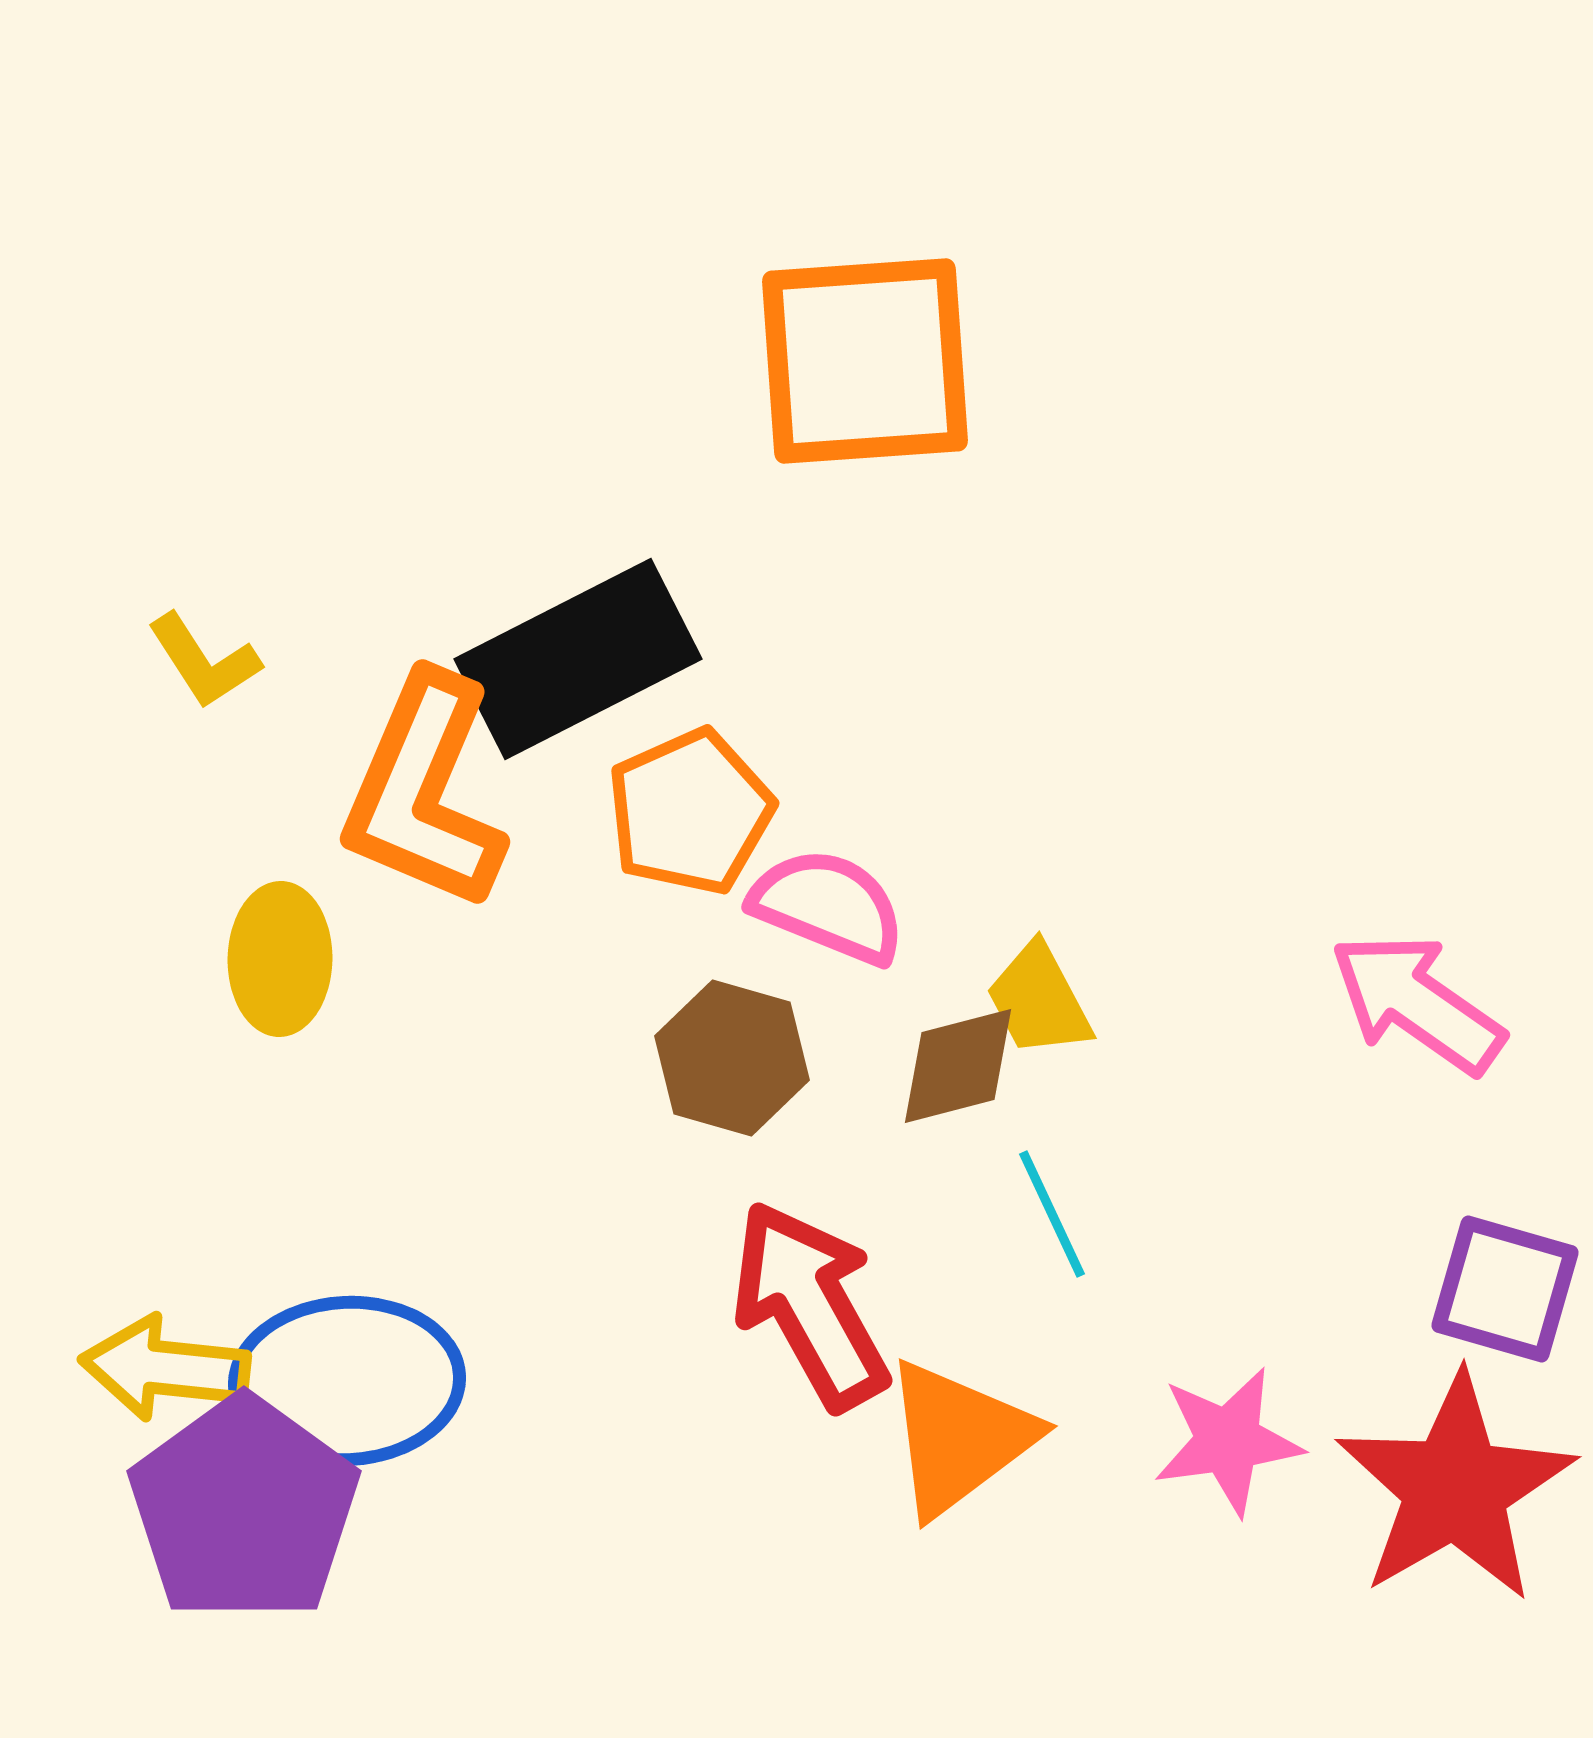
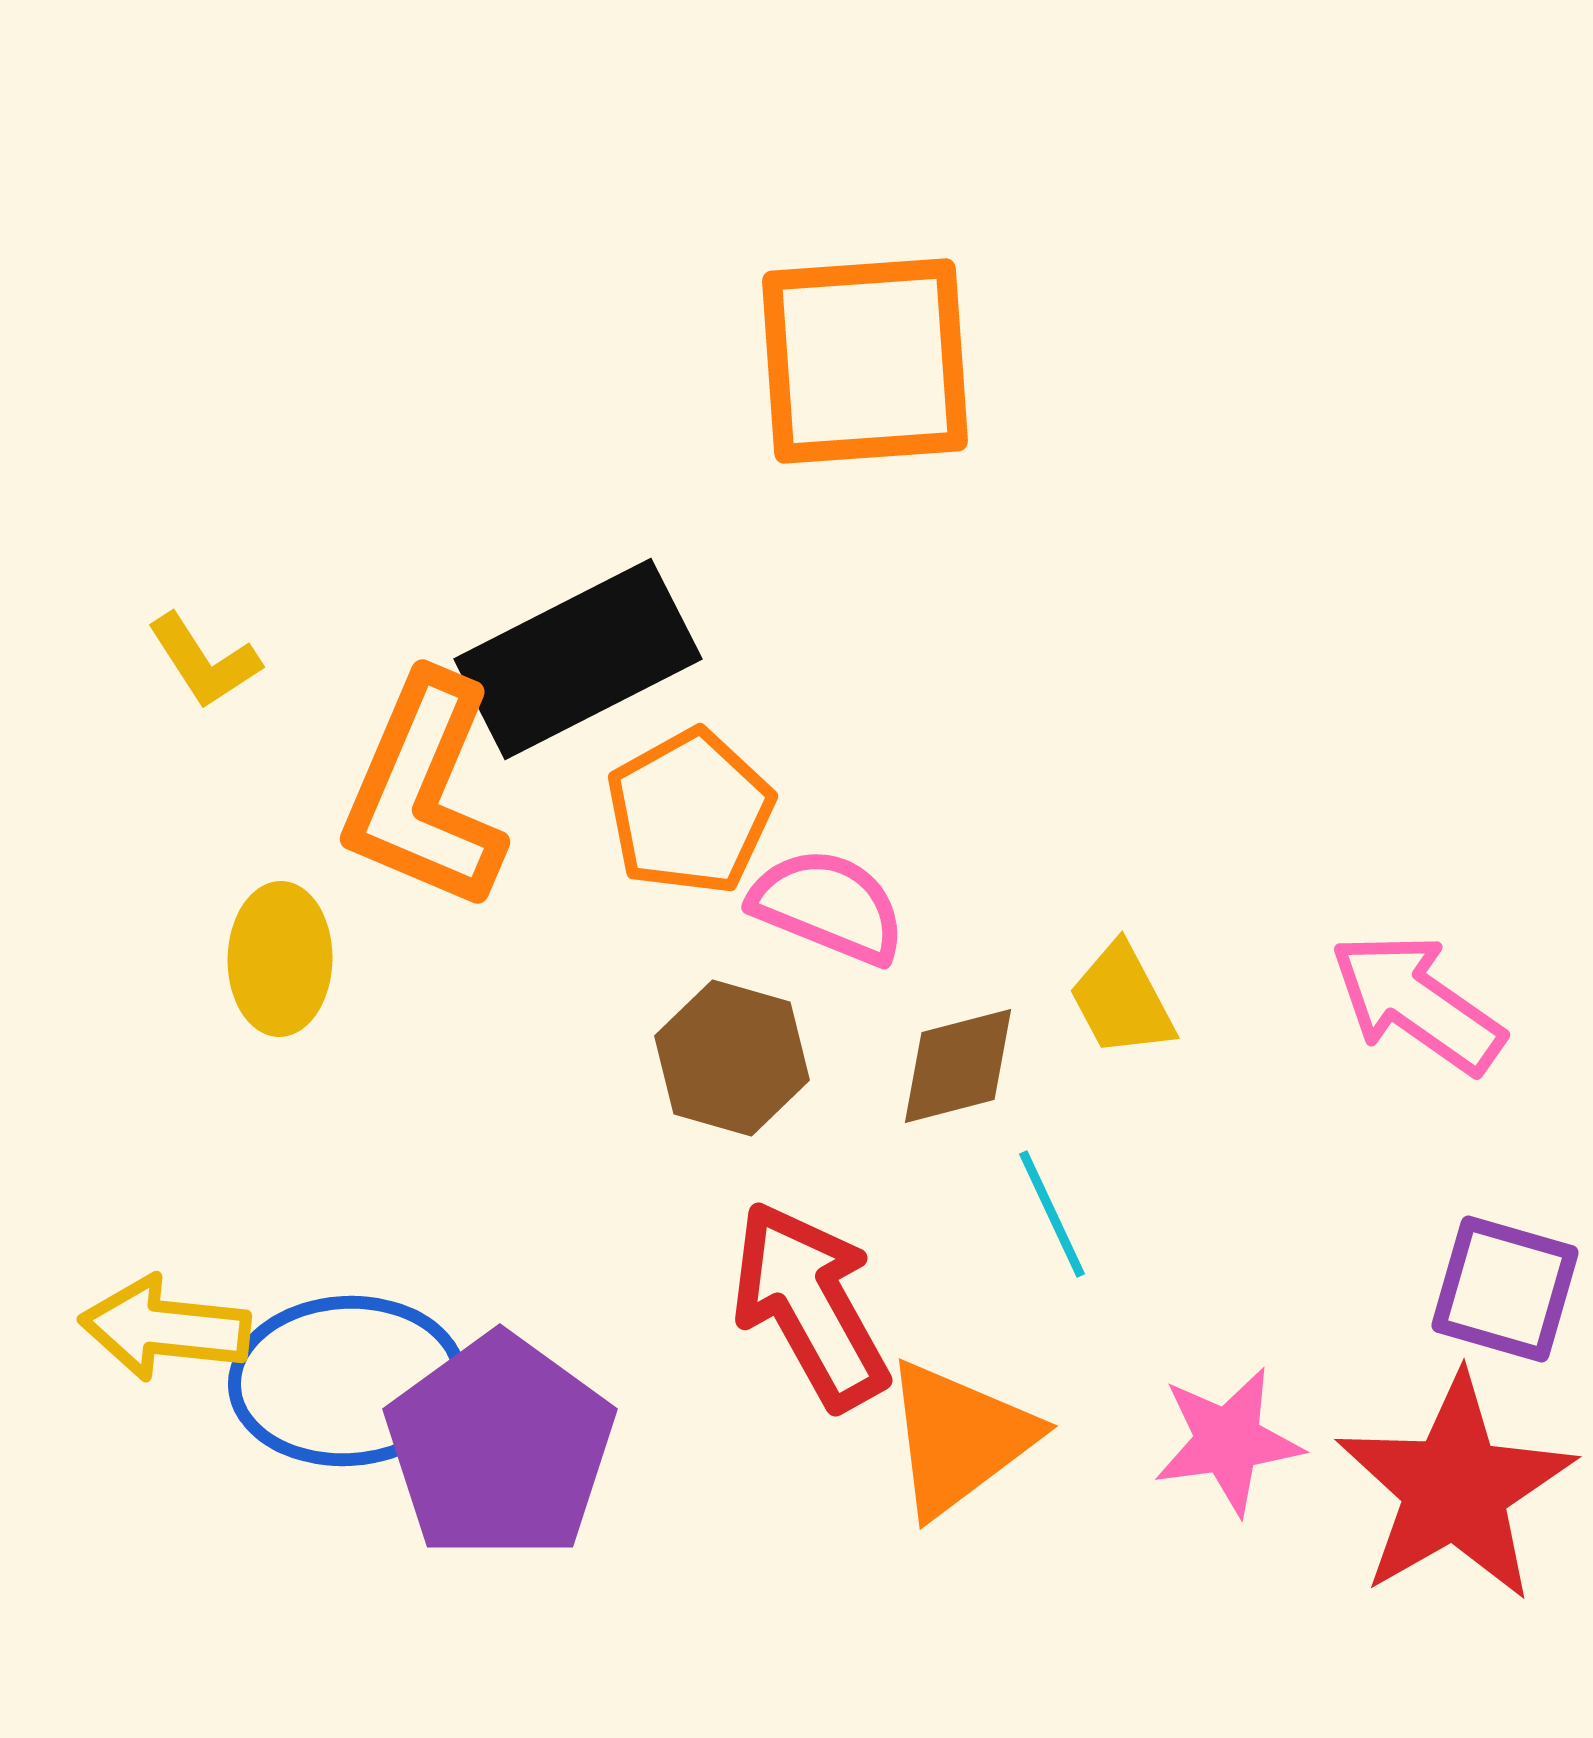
orange pentagon: rotated 5 degrees counterclockwise
yellow trapezoid: moved 83 px right
yellow arrow: moved 40 px up
purple pentagon: moved 256 px right, 62 px up
